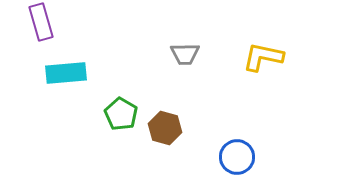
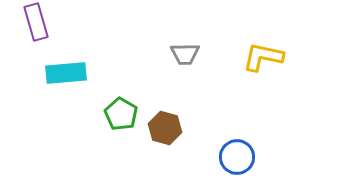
purple rectangle: moved 5 px left
